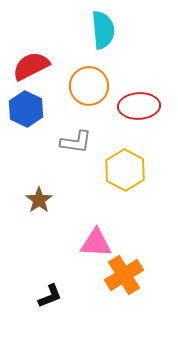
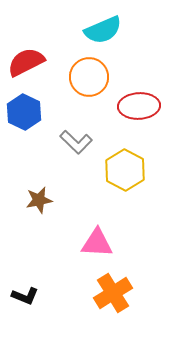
cyan semicircle: rotated 72 degrees clockwise
red semicircle: moved 5 px left, 4 px up
orange circle: moved 9 px up
blue hexagon: moved 2 px left, 3 px down
gray L-shape: rotated 36 degrees clockwise
brown star: rotated 24 degrees clockwise
pink triangle: moved 1 px right
orange cross: moved 11 px left, 18 px down
black L-shape: moved 25 px left; rotated 44 degrees clockwise
